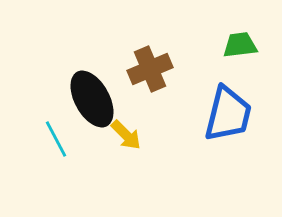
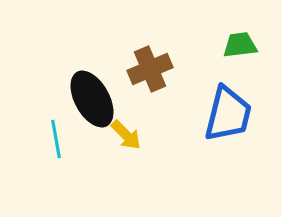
cyan line: rotated 18 degrees clockwise
